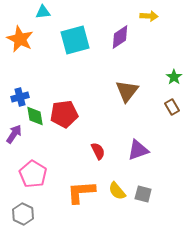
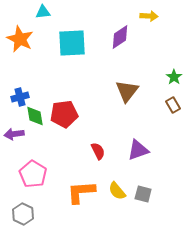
cyan square: moved 3 px left, 3 px down; rotated 12 degrees clockwise
brown rectangle: moved 1 px right, 2 px up
purple arrow: rotated 132 degrees counterclockwise
